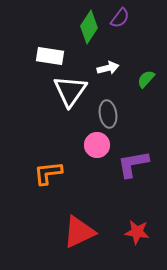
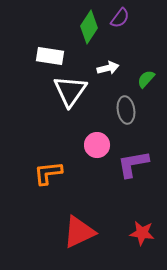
gray ellipse: moved 18 px right, 4 px up
red star: moved 5 px right, 1 px down
